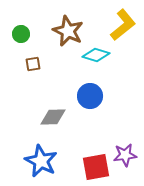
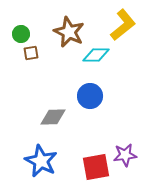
brown star: moved 1 px right, 1 px down
cyan diamond: rotated 16 degrees counterclockwise
brown square: moved 2 px left, 11 px up
